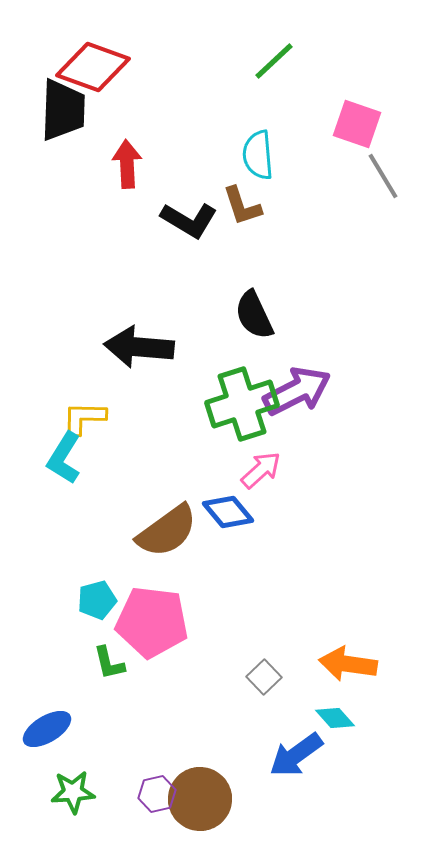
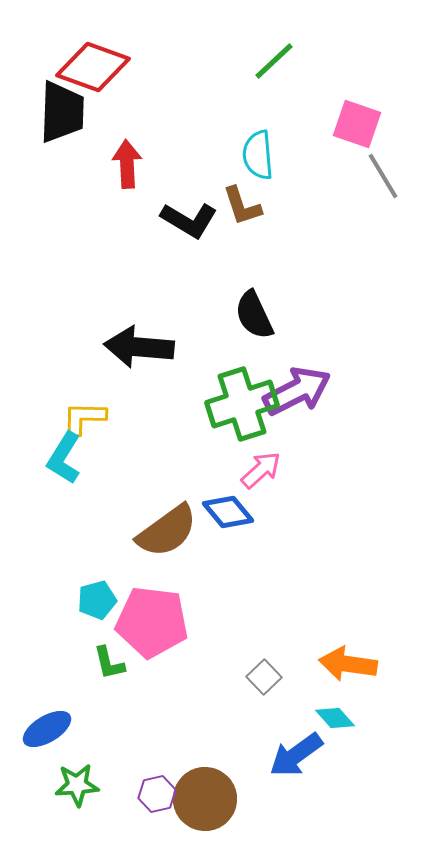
black trapezoid: moved 1 px left, 2 px down
green star: moved 4 px right, 7 px up
brown circle: moved 5 px right
